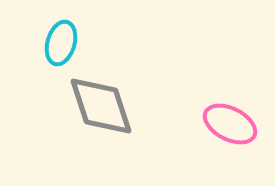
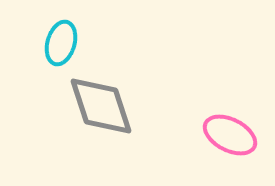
pink ellipse: moved 11 px down
